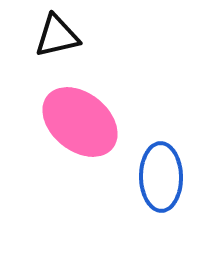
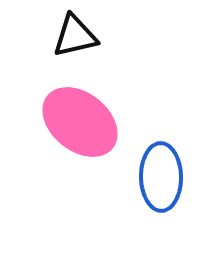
black triangle: moved 18 px right
